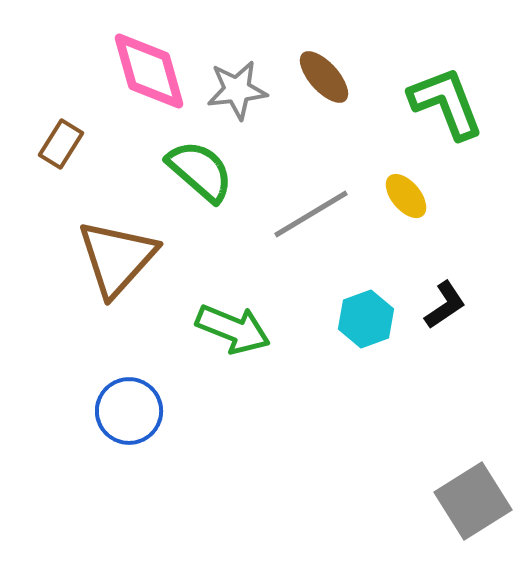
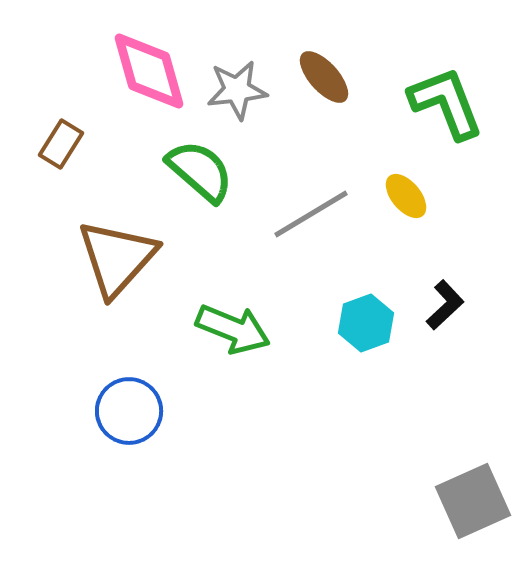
black L-shape: rotated 9 degrees counterclockwise
cyan hexagon: moved 4 px down
gray square: rotated 8 degrees clockwise
